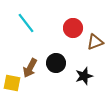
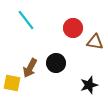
cyan line: moved 3 px up
brown triangle: rotated 30 degrees clockwise
black star: moved 5 px right, 9 px down
